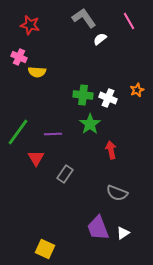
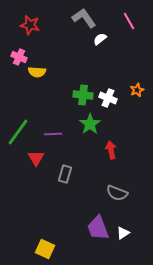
gray rectangle: rotated 18 degrees counterclockwise
